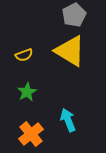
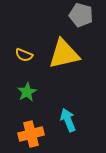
gray pentagon: moved 7 px right; rotated 30 degrees counterclockwise
yellow triangle: moved 6 px left, 3 px down; rotated 44 degrees counterclockwise
yellow semicircle: rotated 42 degrees clockwise
orange cross: rotated 25 degrees clockwise
